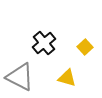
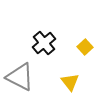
yellow triangle: moved 3 px right, 4 px down; rotated 36 degrees clockwise
